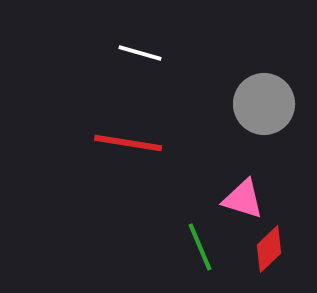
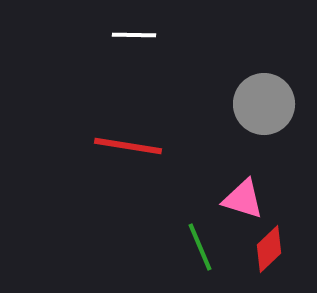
white line: moved 6 px left, 18 px up; rotated 15 degrees counterclockwise
red line: moved 3 px down
